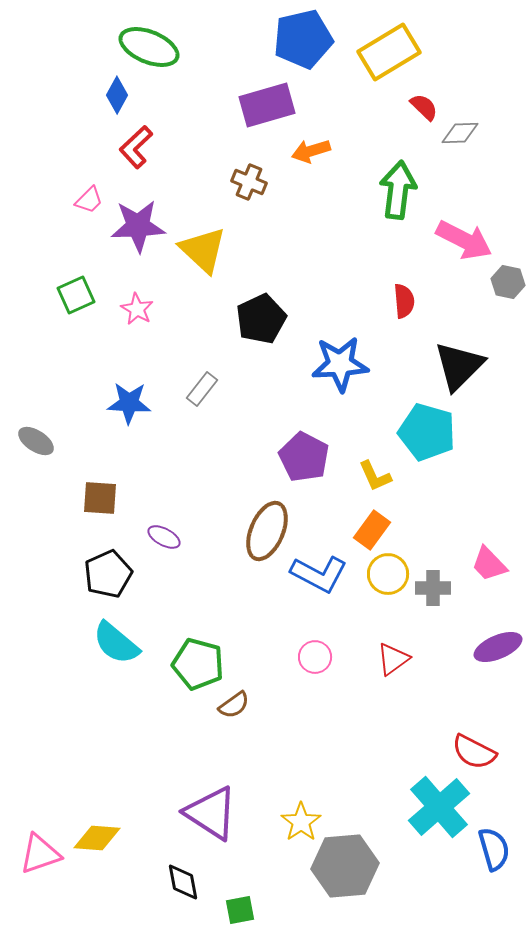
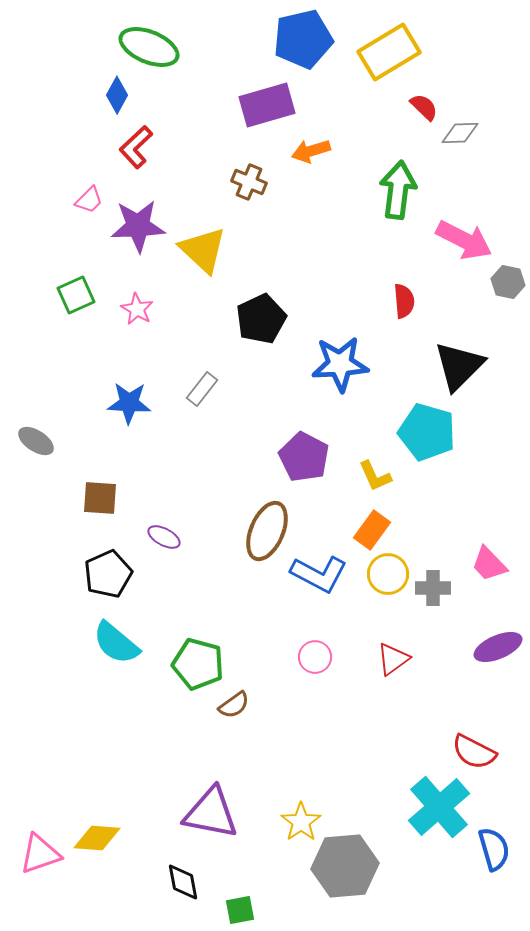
purple triangle at (211, 813): rotated 22 degrees counterclockwise
